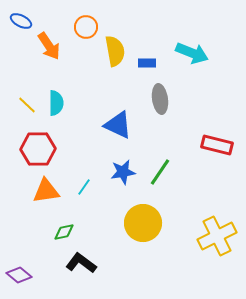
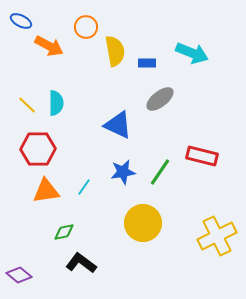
orange arrow: rotated 28 degrees counterclockwise
gray ellipse: rotated 60 degrees clockwise
red rectangle: moved 15 px left, 11 px down
